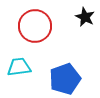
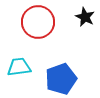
red circle: moved 3 px right, 4 px up
blue pentagon: moved 4 px left
